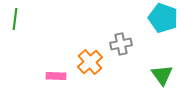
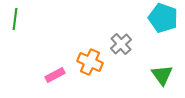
gray cross: rotated 30 degrees counterclockwise
orange cross: rotated 25 degrees counterclockwise
pink rectangle: moved 1 px left, 1 px up; rotated 30 degrees counterclockwise
